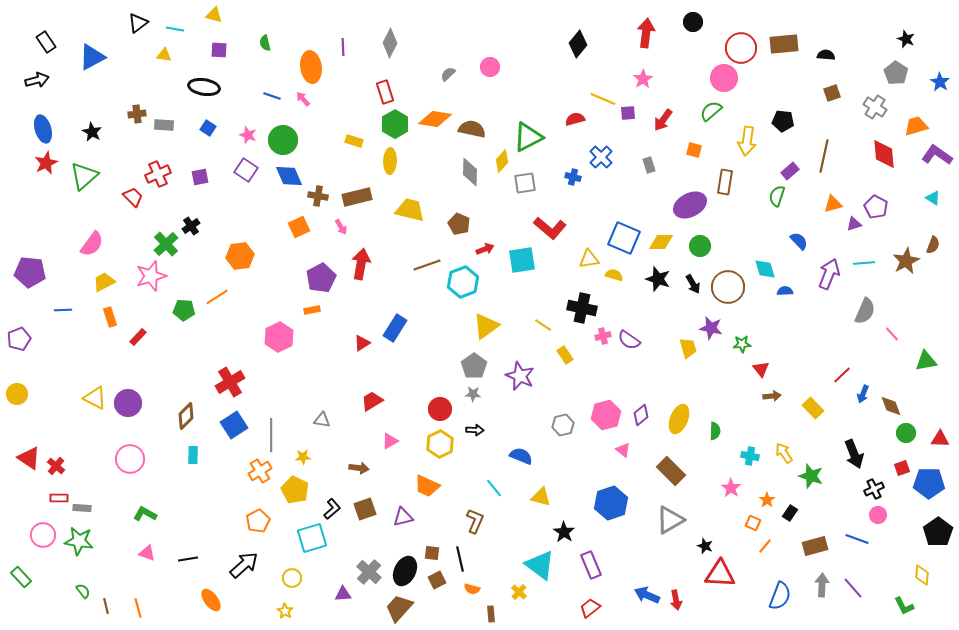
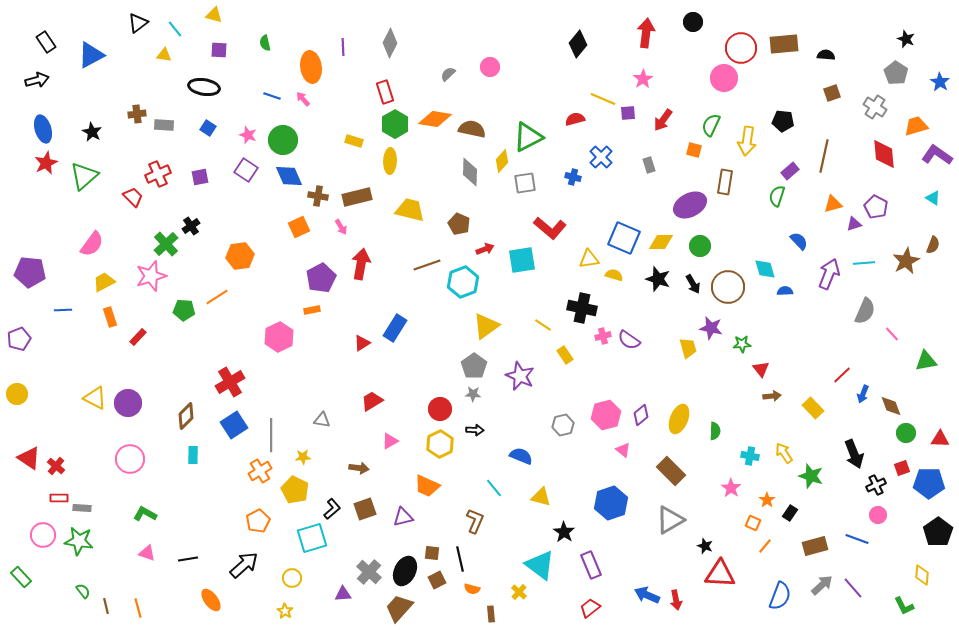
cyan line at (175, 29): rotated 42 degrees clockwise
blue triangle at (92, 57): moved 1 px left, 2 px up
green semicircle at (711, 111): moved 14 px down; rotated 25 degrees counterclockwise
black cross at (874, 489): moved 2 px right, 4 px up
gray arrow at (822, 585): rotated 45 degrees clockwise
